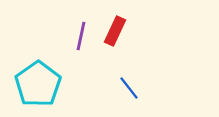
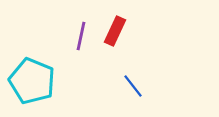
cyan pentagon: moved 6 px left, 3 px up; rotated 15 degrees counterclockwise
blue line: moved 4 px right, 2 px up
